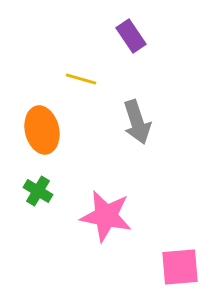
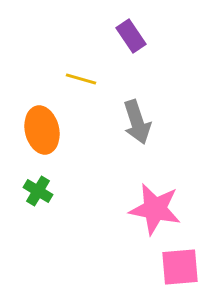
pink star: moved 49 px right, 7 px up
